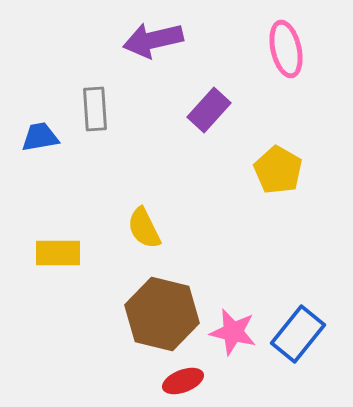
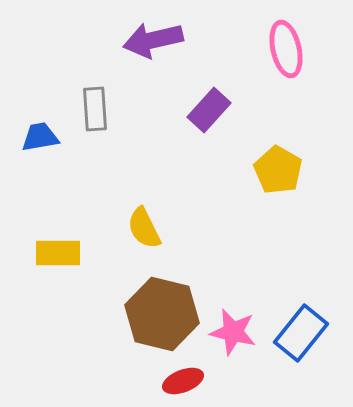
blue rectangle: moved 3 px right, 1 px up
